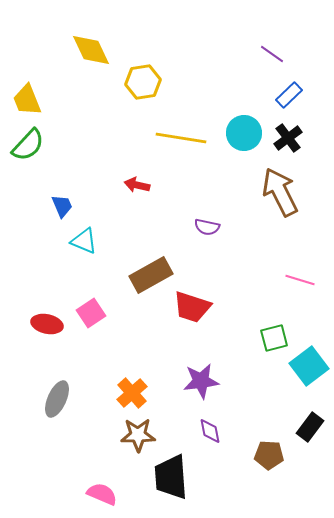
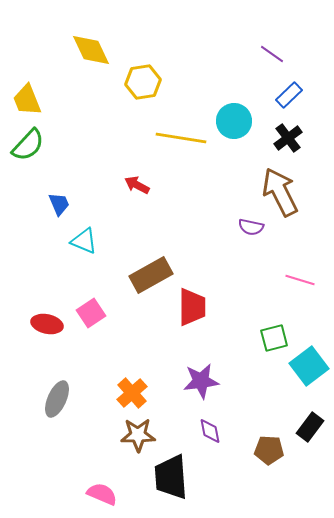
cyan circle: moved 10 px left, 12 px up
red arrow: rotated 15 degrees clockwise
blue trapezoid: moved 3 px left, 2 px up
purple semicircle: moved 44 px right
red trapezoid: rotated 108 degrees counterclockwise
brown pentagon: moved 5 px up
